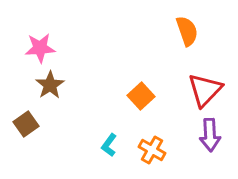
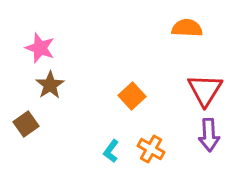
orange semicircle: moved 3 px up; rotated 68 degrees counterclockwise
pink star: rotated 24 degrees clockwise
red triangle: rotated 12 degrees counterclockwise
orange square: moved 9 px left
purple arrow: moved 1 px left
cyan L-shape: moved 2 px right, 6 px down
orange cross: moved 1 px left, 1 px up
